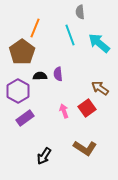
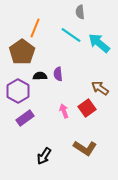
cyan line: moved 1 px right; rotated 35 degrees counterclockwise
